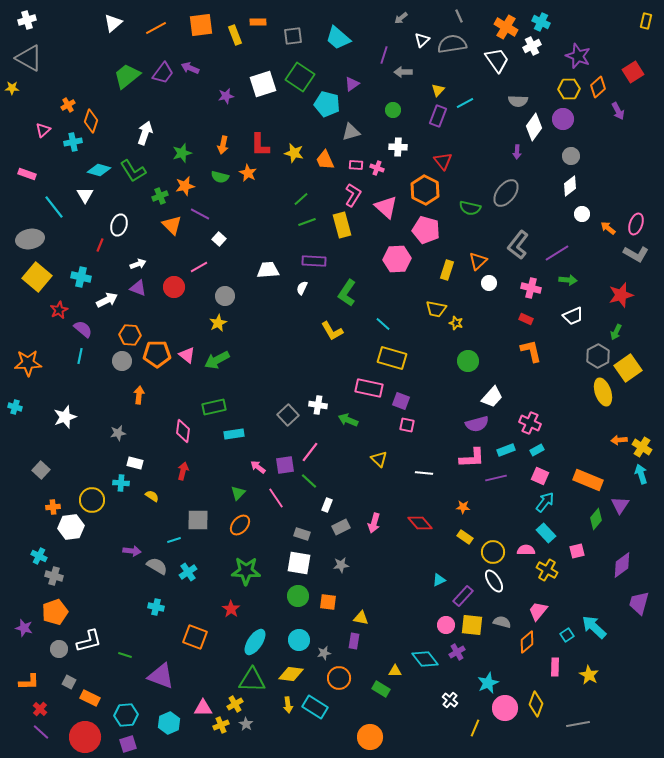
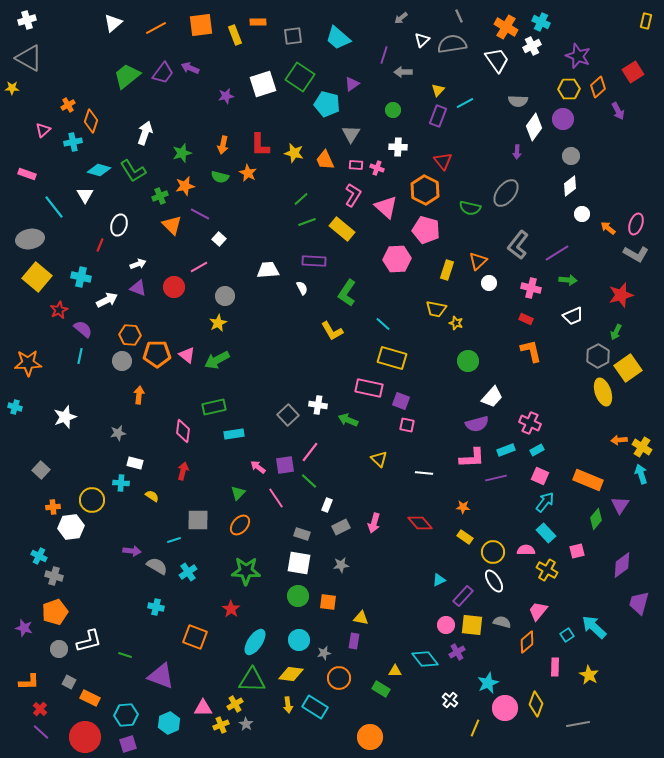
gray triangle at (351, 132): moved 2 px down; rotated 42 degrees counterclockwise
yellow rectangle at (342, 225): moved 4 px down; rotated 35 degrees counterclockwise
white semicircle at (302, 288): rotated 128 degrees clockwise
